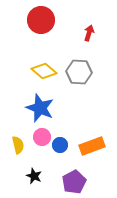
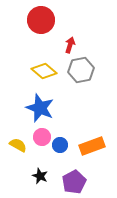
red arrow: moved 19 px left, 12 px down
gray hexagon: moved 2 px right, 2 px up; rotated 15 degrees counterclockwise
yellow semicircle: rotated 48 degrees counterclockwise
black star: moved 6 px right
